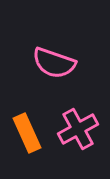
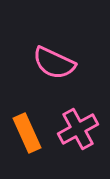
pink semicircle: rotated 6 degrees clockwise
